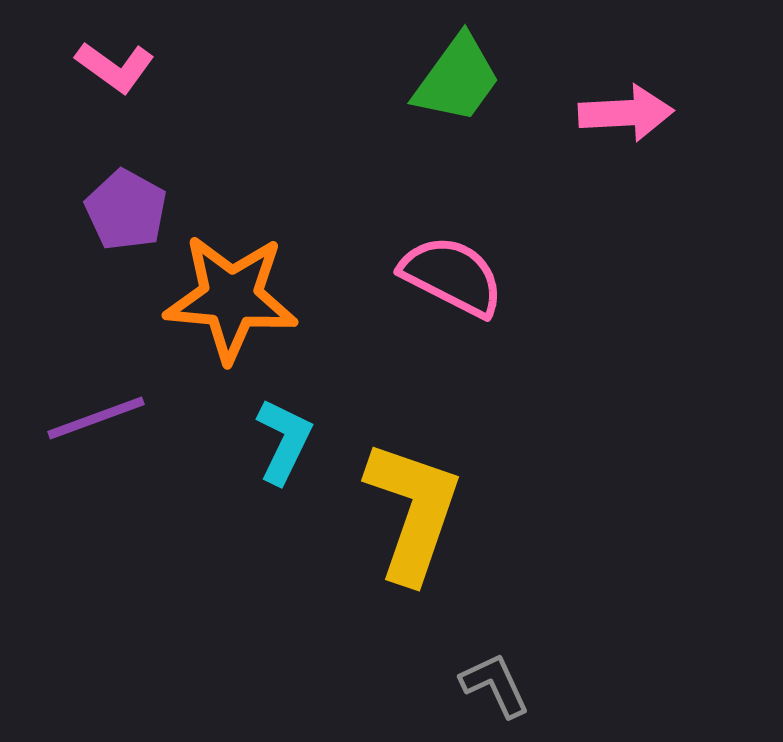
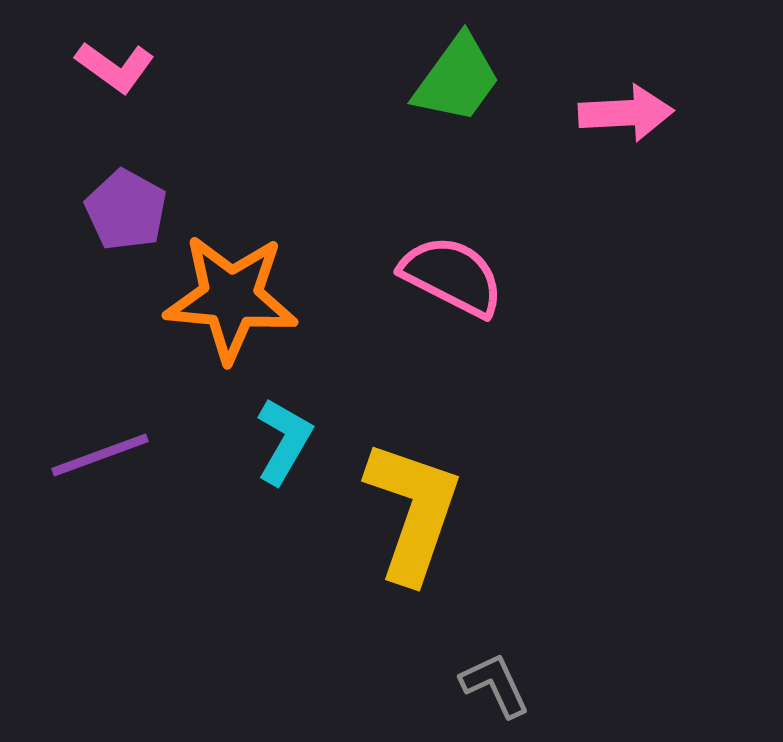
purple line: moved 4 px right, 37 px down
cyan L-shape: rotated 4 degrees clockwise
